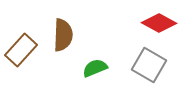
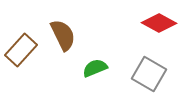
brown semicircle: rotated 28 degrees counterclockwise
gray square: moved 9 px down
